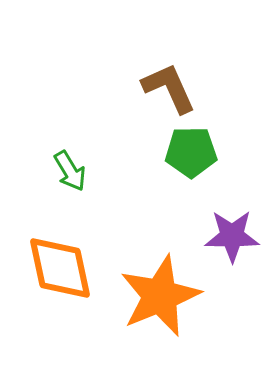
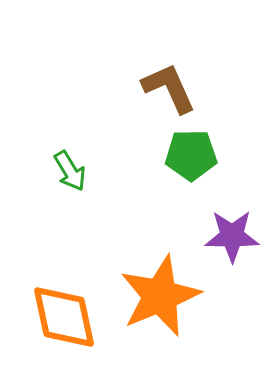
green pentagon: moved 3 px down
orange diamond: moved 4 px right, 49 px down
